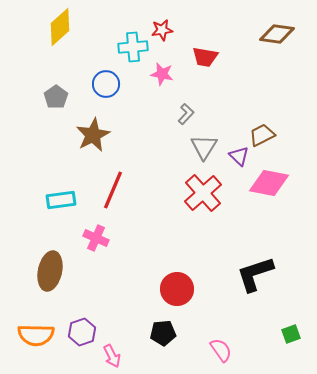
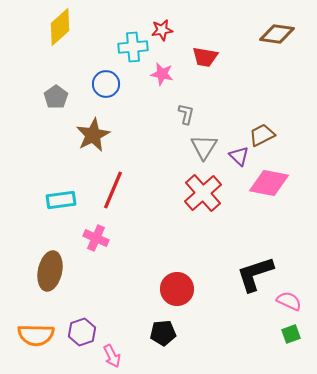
gray L-shape: rotated 30 degrees counterclockwise
pink semicircle: moved 68 px right, 49 px up; rotated 30 degrees counterclockwise
